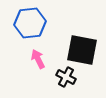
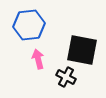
blue hexagon: moved 1 px left, 2 px down
pink arrow: rotated 12 degrees clockwise
